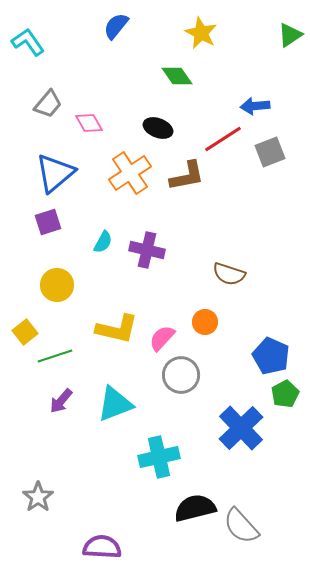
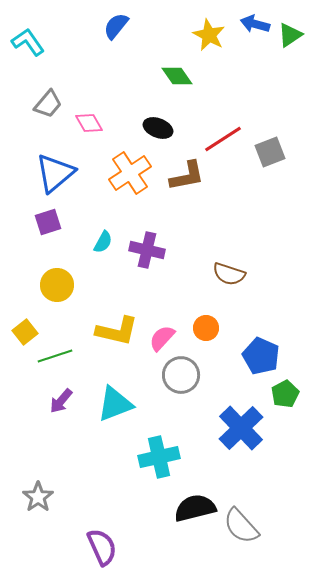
yellow star: moved 8 px right, 2 px down
blue arrow: moved 82 px up; rotated 20 degrees clockwise
orange circle: moved 1 px right, 6 px down
yellow L-shape: moved 2 px down
blue pentagon: moved 10 px left
purple semicircle: rotated 63 degrees clockwise
